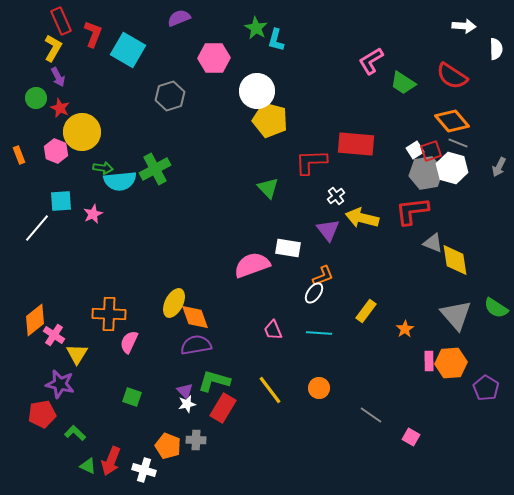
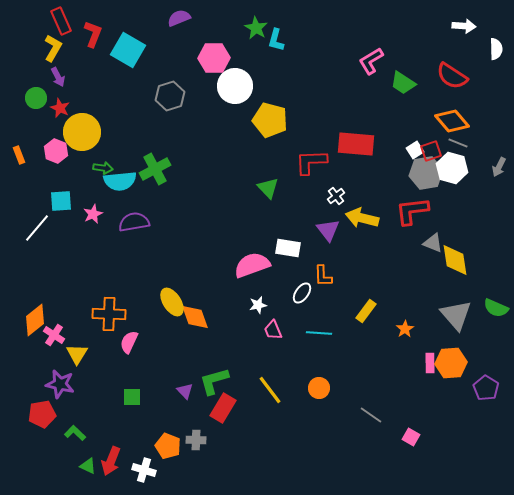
white circle at (257, 91): moved 22 px left, 5 px up
orange L-shape at (323, 276): rotated 110 degrees clockwise
white ellipse at (314, 293): moved 12 px left
yellow ellipse at (174, 303): moved 2 px left, 1 px up; rotated 60 degrees counterclockwise
green semicircle at (496, 308): rotated 10 degrees counterclockwise
purple semicircle at (196, 345): moved 62 px left, 123 px up
pink rectangle at (429, 361): moved 1 px right, 2 px down
green L-shape at (214, 381): rotated 32 degrees counterclockwise
green square at (132, 397): rotated 18 degrees counterclockwise
white star at (187, 404): moved 71 px right, 99 px up
